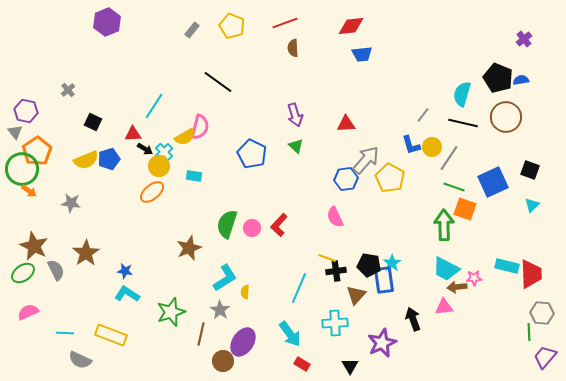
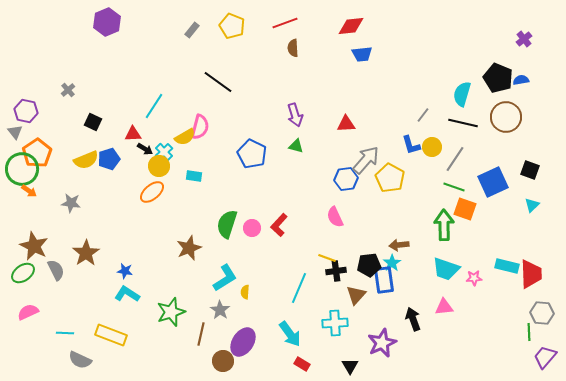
green triangle at (296, 146): rotated 28 degrees counterclockwise
orange pentagon at (37, 151): moved 2 px down
gray line at (449, 158): moved 6 px right, 1 px down
black pentagon at (369, 265): rotated 15 degrees counterclockwise
cyan trapezoid at (446, 269): rotated 8 degrees counterclockwise
brown arrow at (457, 287): moved 58 px left, 42 px up
